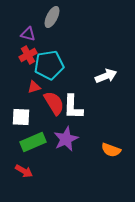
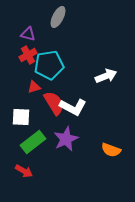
gray ellipse: moved 6 px right
white L-shape: rotated 64 degrees counterclockwise
green rectangle: rotated 15 degrees counterclockwise
